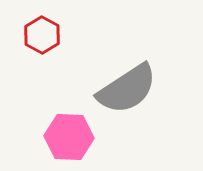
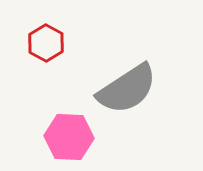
red hexagon: moved 4 px right, 8 px down
